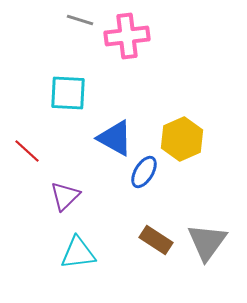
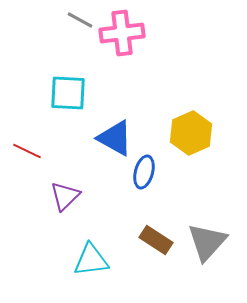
gray line: rotated 12 degrees clockwise
pink cross: moved 5 px left, 3 px up
yellow hexagon: moved 9 px right, 6 px up
red line: rotated 16 degrees counterclockwise
blue ellipse: rotated 16 degrees counterclockwise
gray triangle: rotated 6 degrees clockwise
cyan triangle: moved 13 px right, 7 px down
